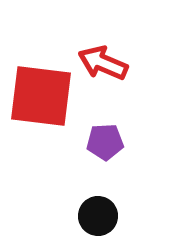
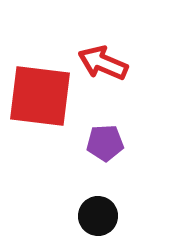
red square: moved 1 px left
purple pentagon: moved 1 px down
